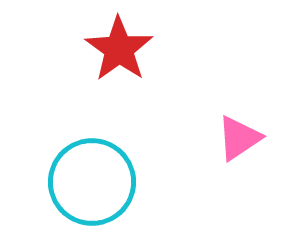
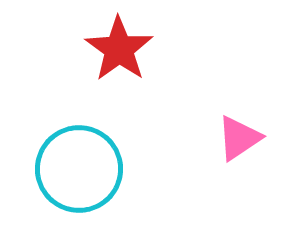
cyan circle: moved 13 px left, 13 px up
